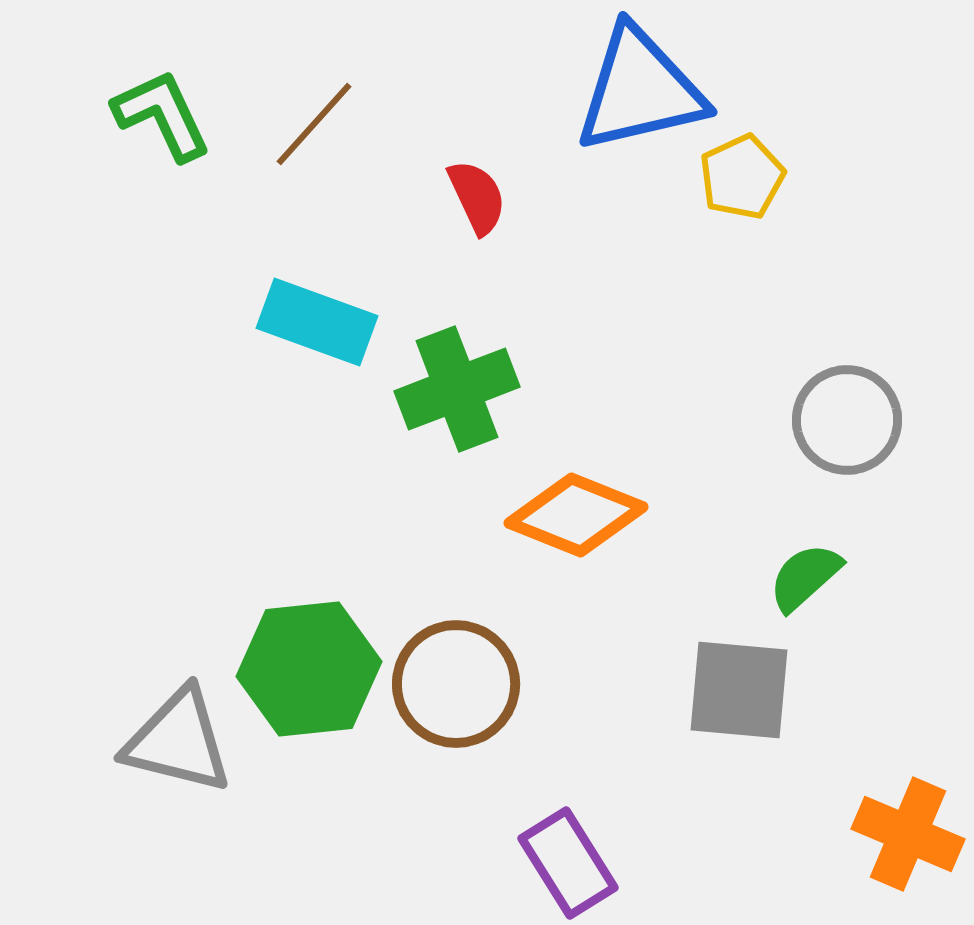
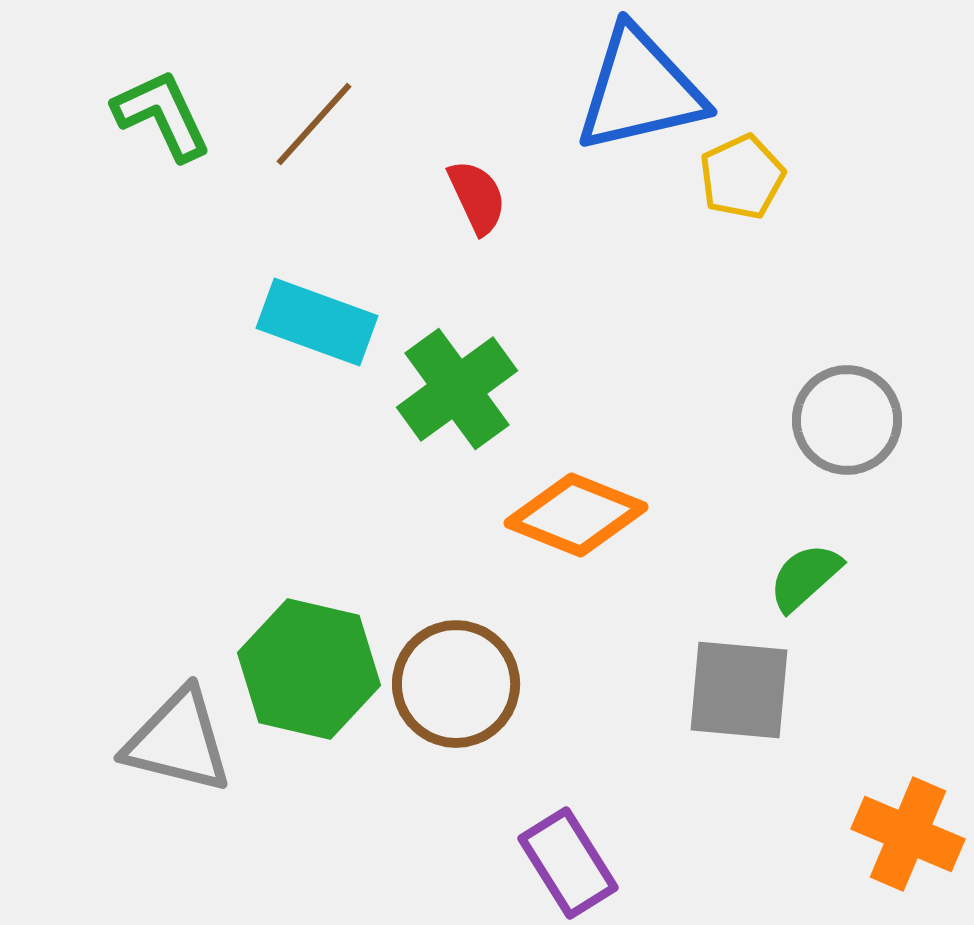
green cross: rotated 15 degrees counterclockwise
green hexagon: rotated 19 degrees clockwise
